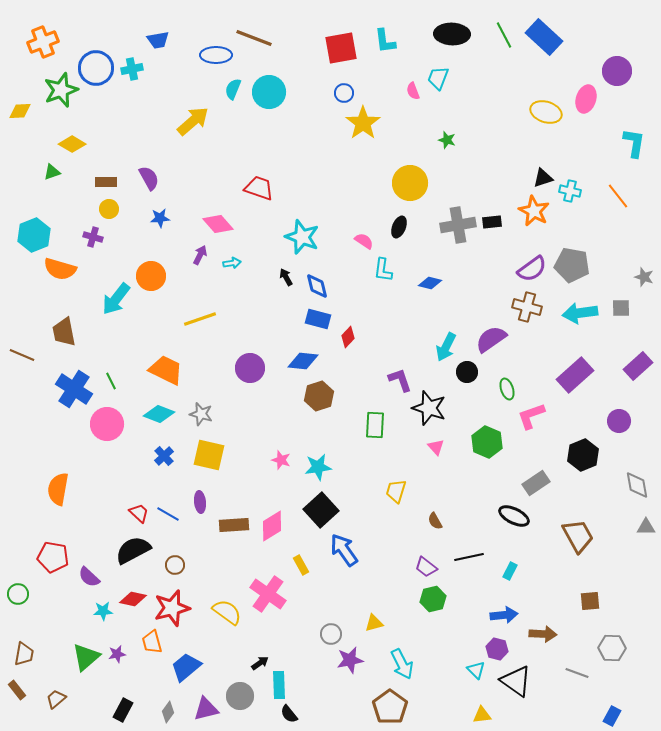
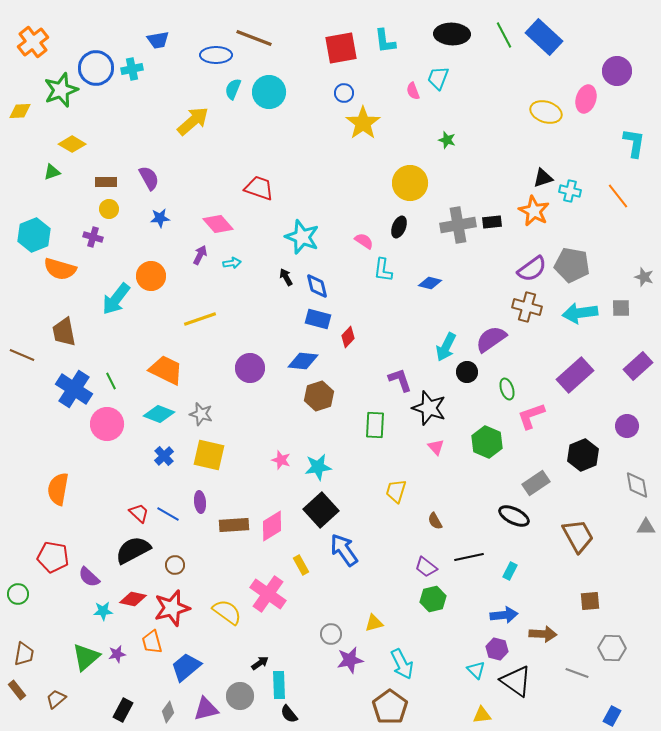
orange cross at (43, 42): moved 10 px left; rotated 16 degrees counterclockwise
purple circle at (619, 421): moved 8 px right, 5 px down
